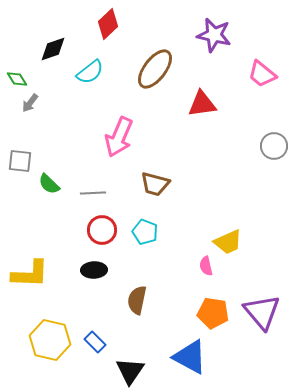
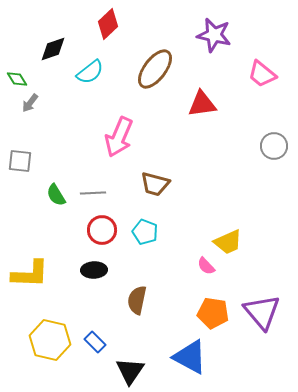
green semicircle: moved 7 px right, 11 px down; rotated 15 degrees clockwise
pink semicircle: rotated 30 degrees counterclockwise
